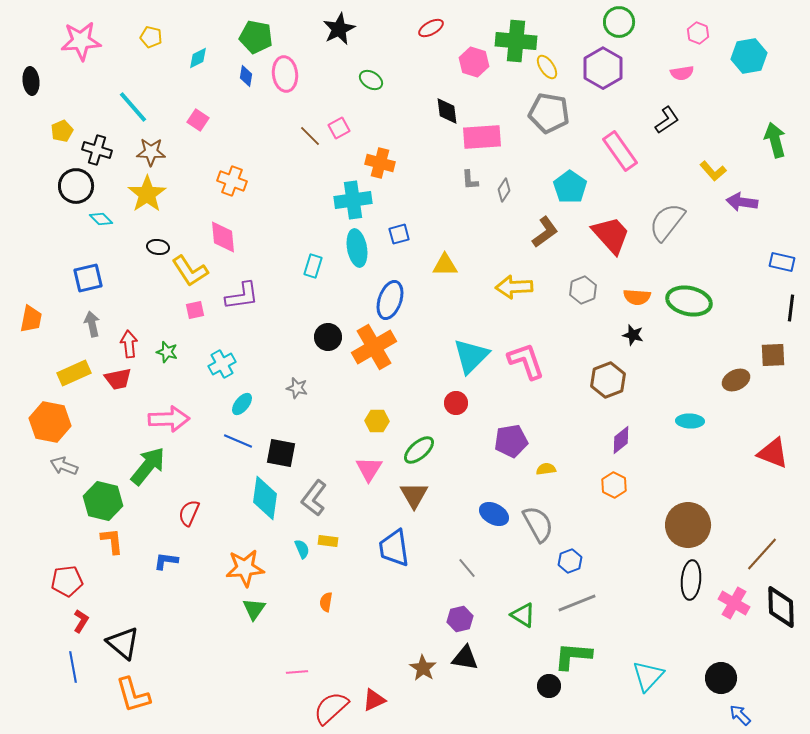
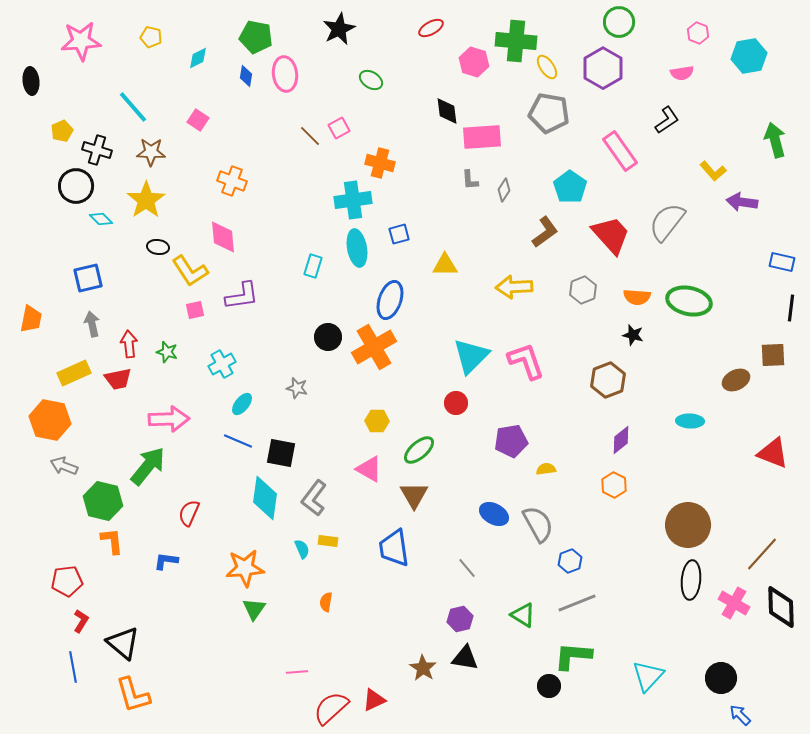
yellow star at (147, 194): moved 1 px left, 6 px down
orange hexagon at (50, 422): moved 2 px up
pink triangle at (369, 469): rotated 32 degrees counterclockwise
